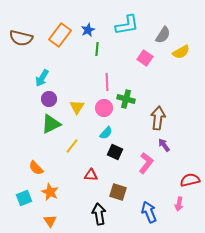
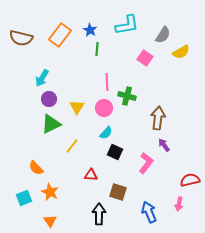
blue star: moved 2 px right; rotated 16 degrees counterclockwise
green cross: moved 1 px right, 3 px up
black arrow: rotated 10 degrees clockwise
